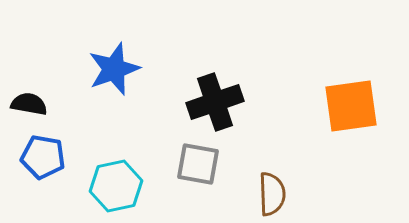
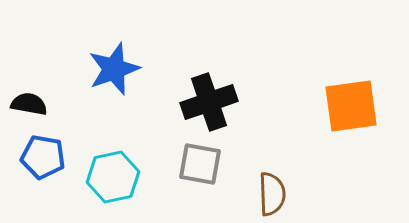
black cross: moved 6 px left
gray square: moved 2 px right
cyan hexagon: moved 3 px left, 9 px up
